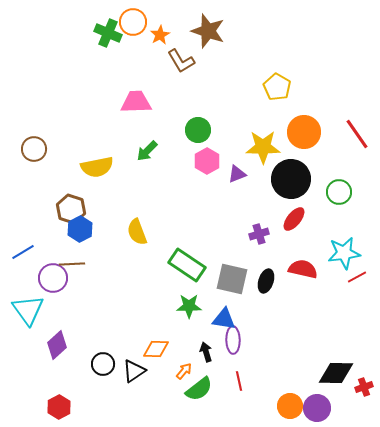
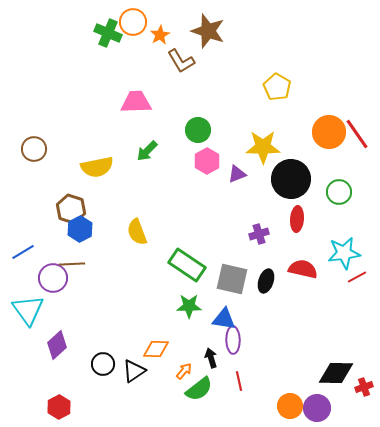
orange circle at (304, 132): moved 25 px right
red ellipse at (294, 219): moved 3 px right; rotated 35 degrees counterclockwise
black arrow at (206, 352): moved 5 px right, 6 px down
